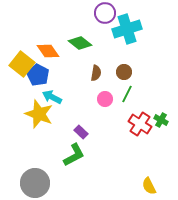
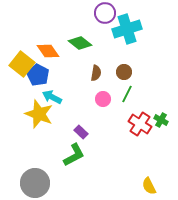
pink circle: moved 2 px left
